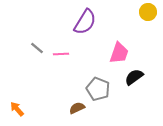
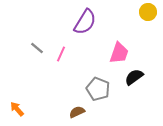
pink line: rotated 63 degrees counterclockwise
brown semicircle: moved 4 px down
